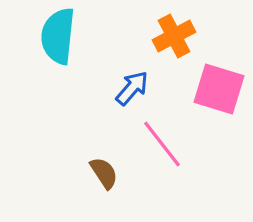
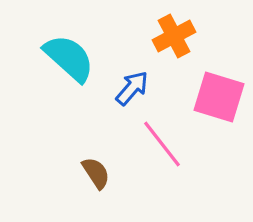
cyan semicircle: moved 11 px right, 22 px down; rotated 126 degrees clockwise
pink square: moved 8 px down
brown semicircle: moved 8 px left
